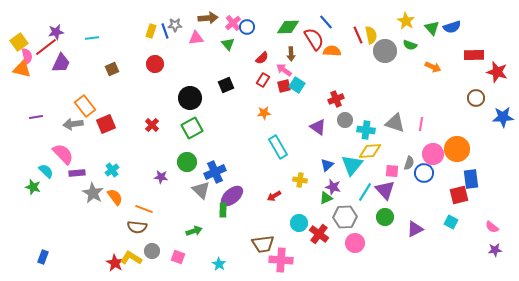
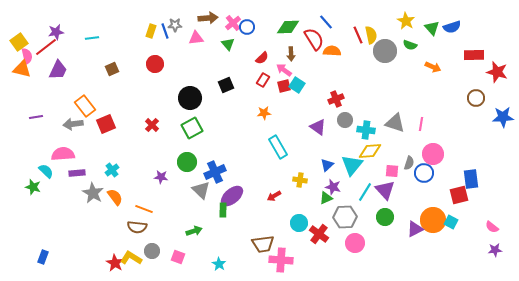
purple trapezoid at (61, 63): moved 3 px left, 7 px down
orange circle at (457, 149): moved 24 px left, 71 px down
pink semicircle at (63, 154): rotated 50 degrees counterclockwise
